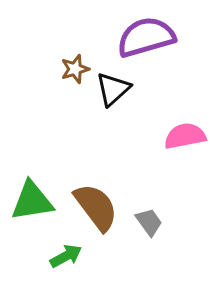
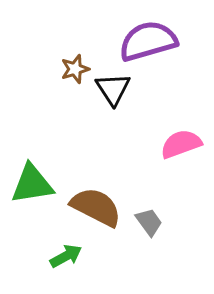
purple semicircle: moved 2 px right, 4 px down
black triangle: rotated 21 degrees counterclockwise
pink semicircle: moved 4 px left, 8 px down; rotated 9 degrees counterclockwise
green triangle: moved 17 px up
brown semicircle: rotated 26 degrees counterclockwise
